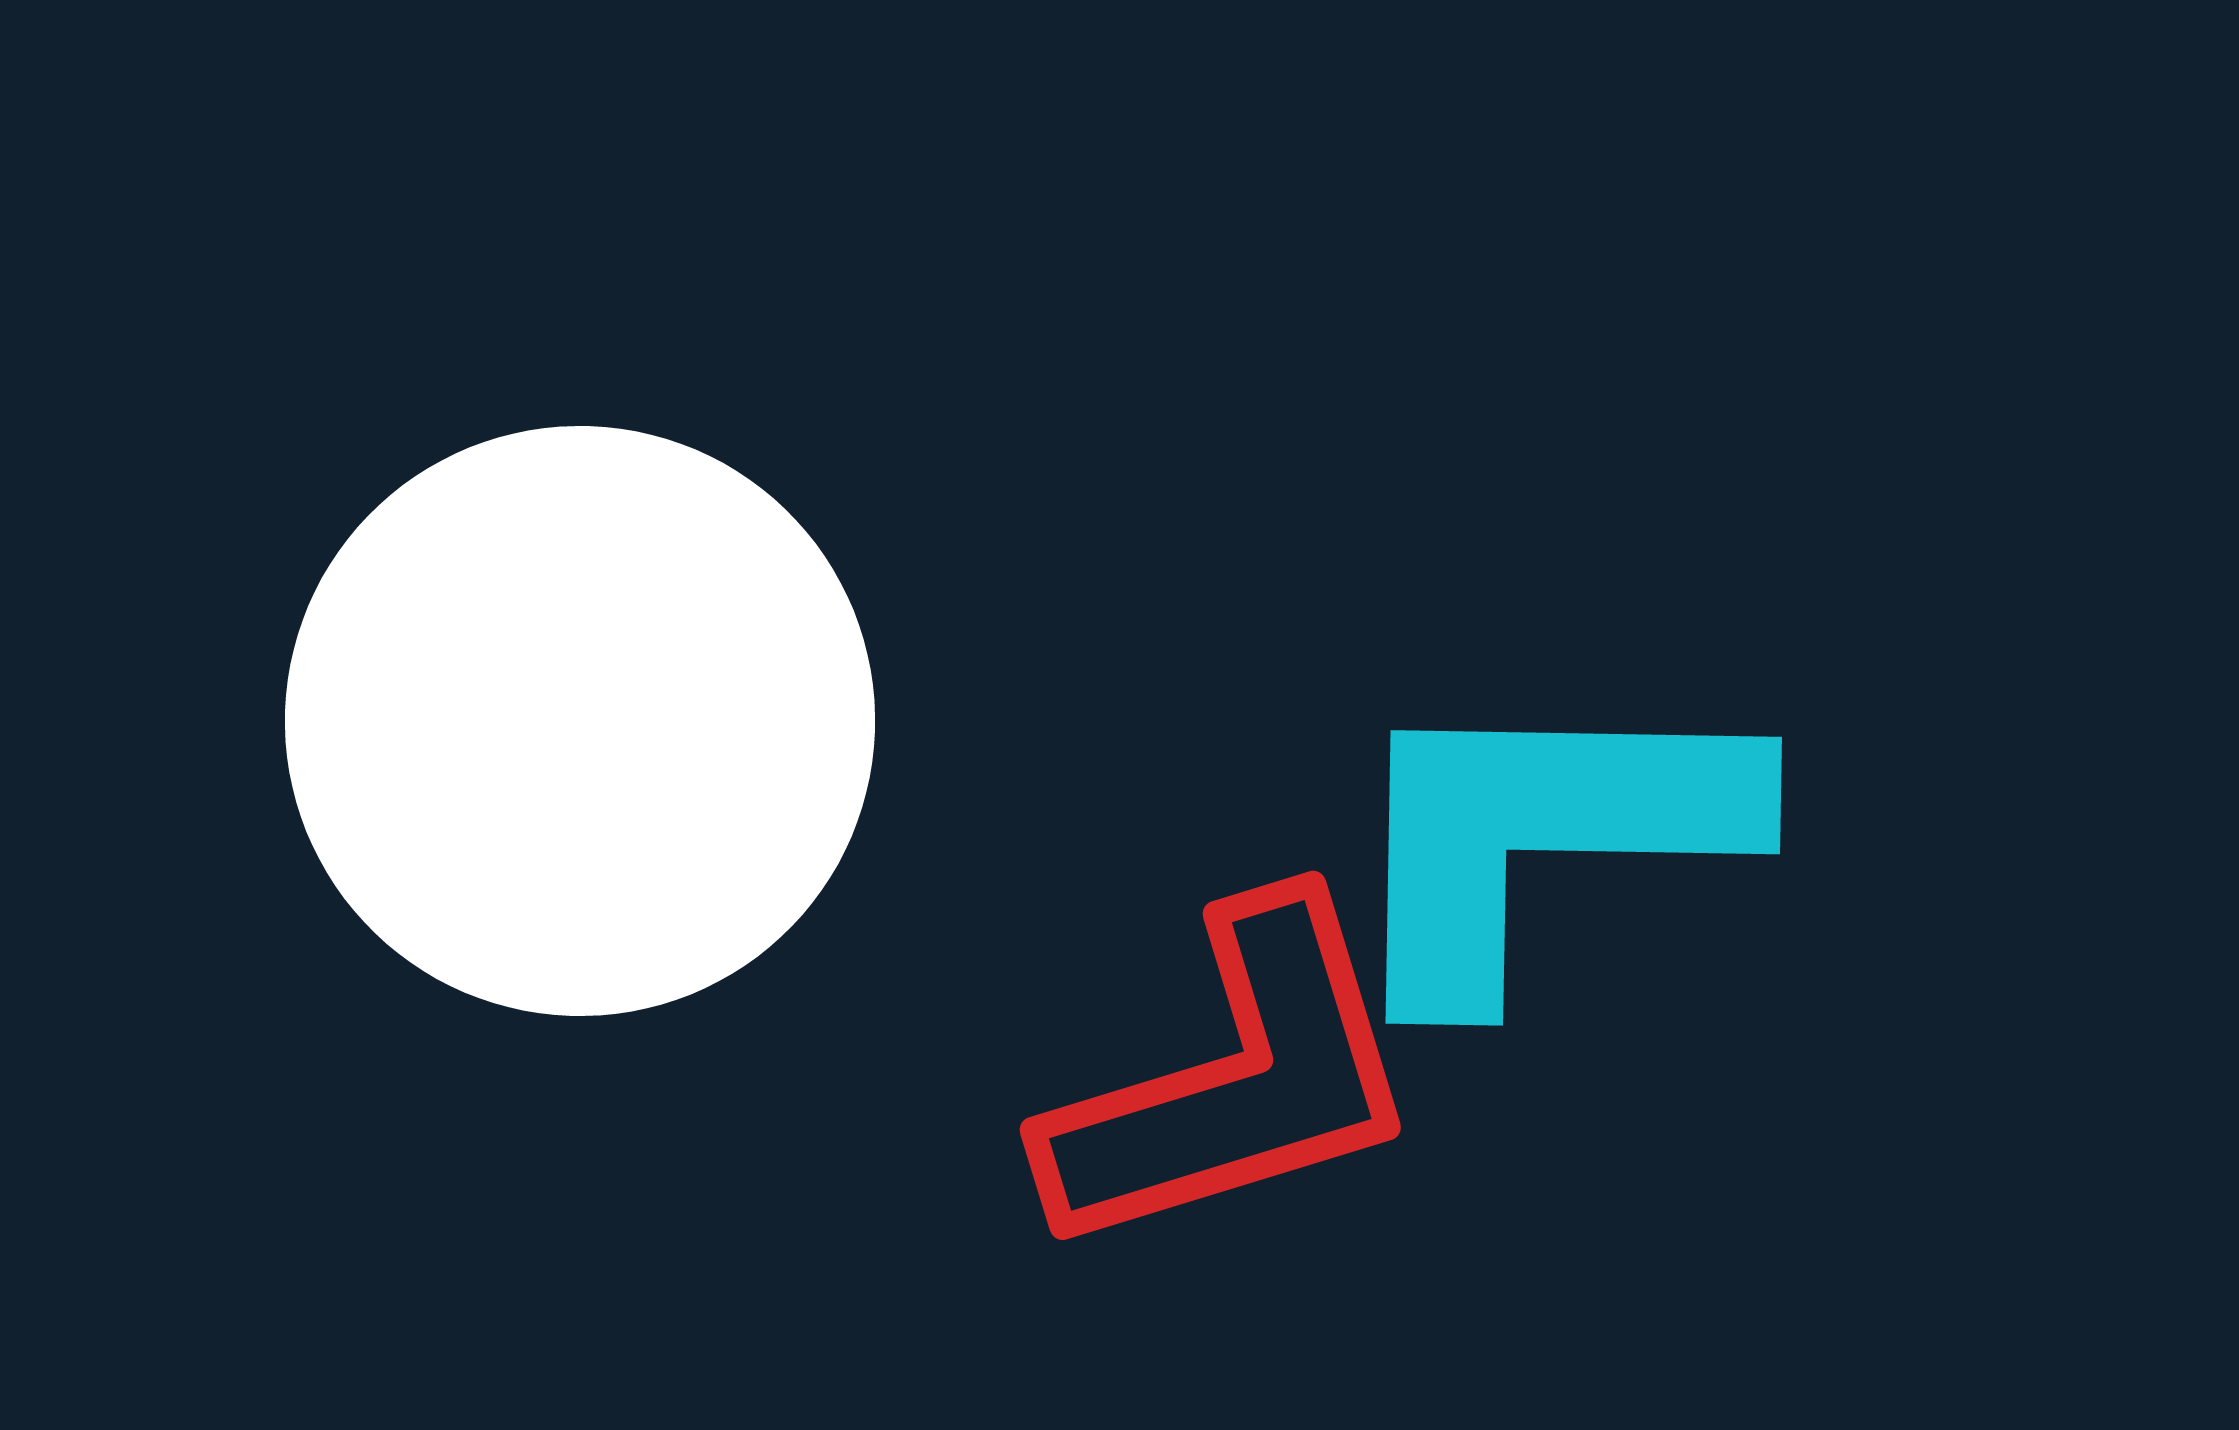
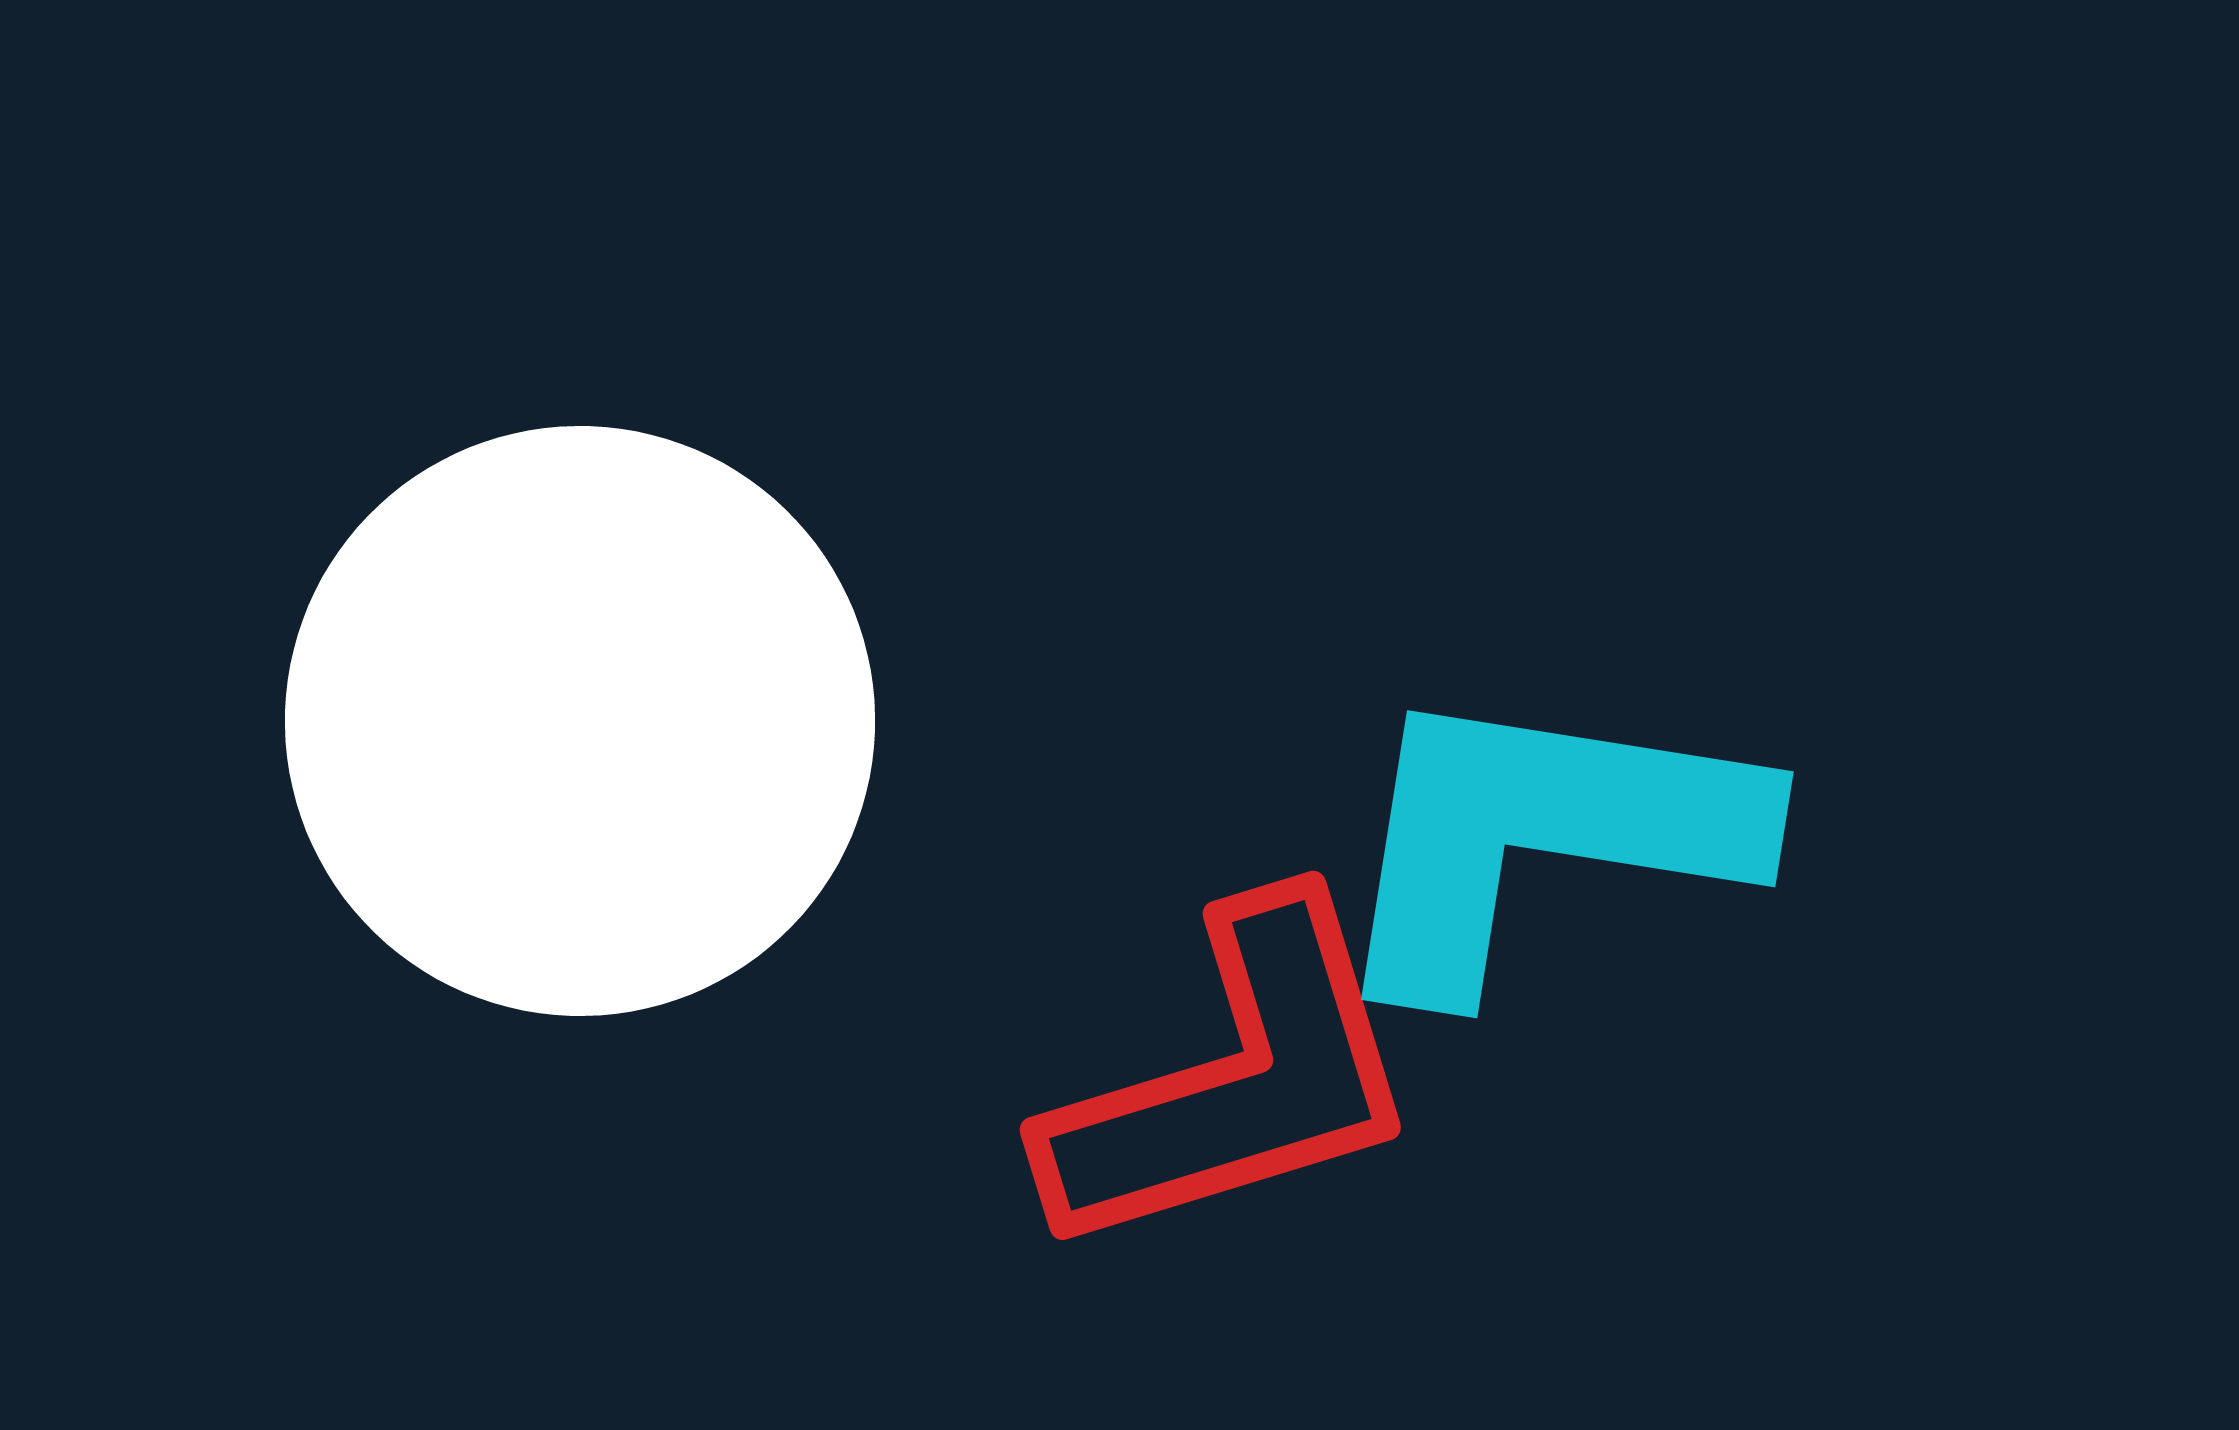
cyan L-shape: rotated 8 degrees clockwise
